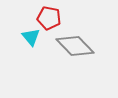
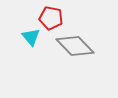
red pentagon: moved 2 px right
